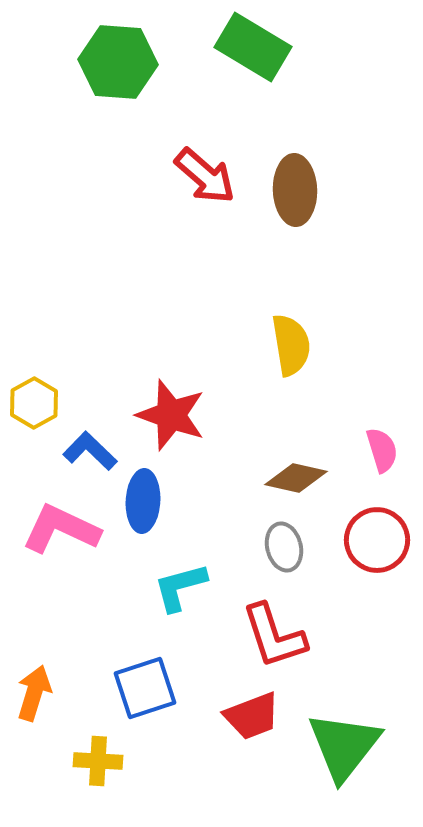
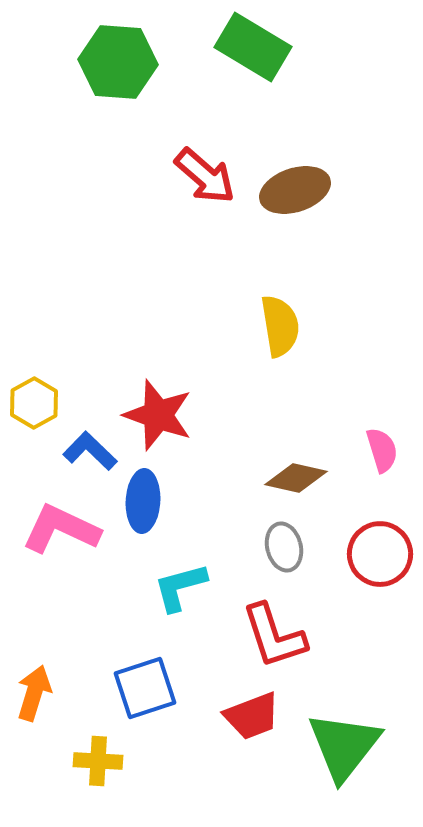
brown ellipse: rotated 74 degrees clockwise
yellow semicircle: moved 11 px left, 19 px up
red star: moved 13 px left
red circle: moved 3 px right, 14 px down
